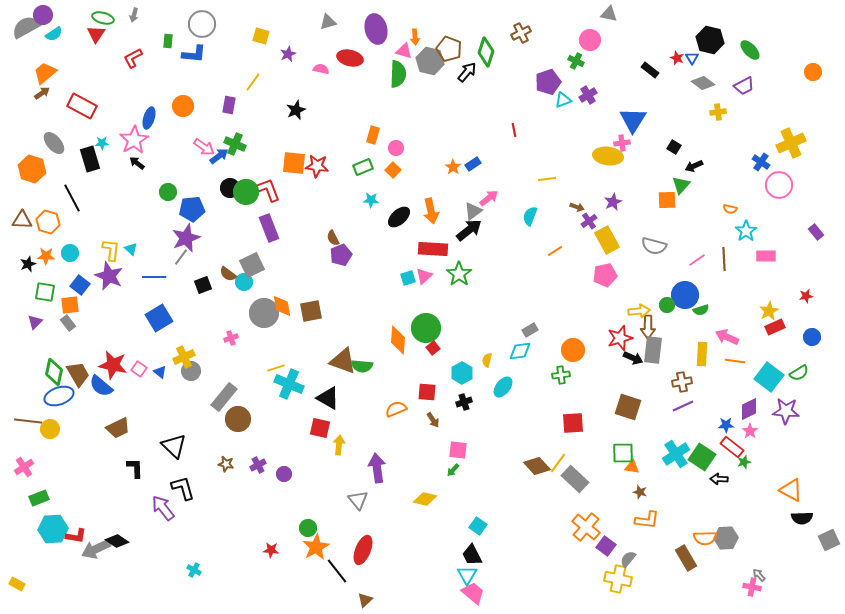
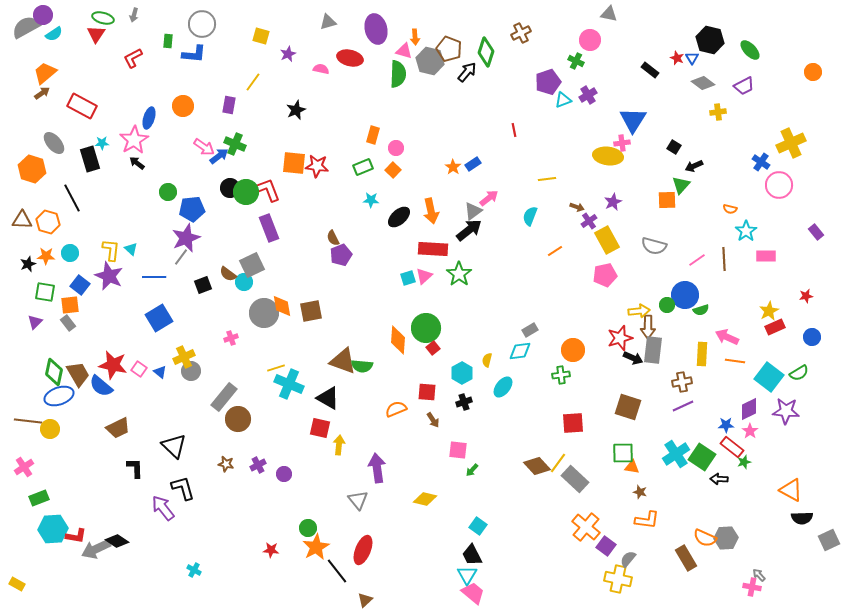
green arrow at (453, 470): moved 19 px right
orange semicircle at (705, 538): rotated 25 degrees clockwise
